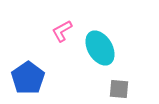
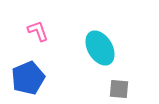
pink L-shape: moved 24 px left; rotated 100 degrees clockwise
blue pentagon: rotated 12 degrees clockwise
